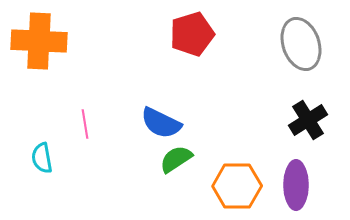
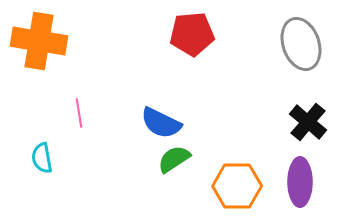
red pentagon: rotated 12 degrees clockwise
orange cross: rotated 6 degrees clockwise
black cross: moved 2 px down; rotated 18 degrees counterclockwise
pink line: moved 6 px left, 11 px up
green semicircle: moved 2 px left
purple ellipse: moved 4 px right, 3 px up
